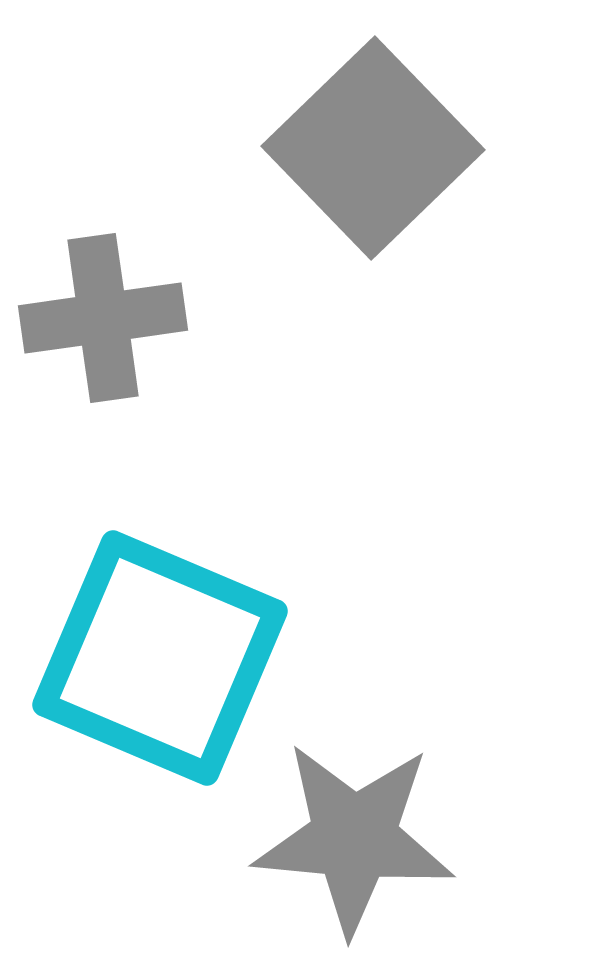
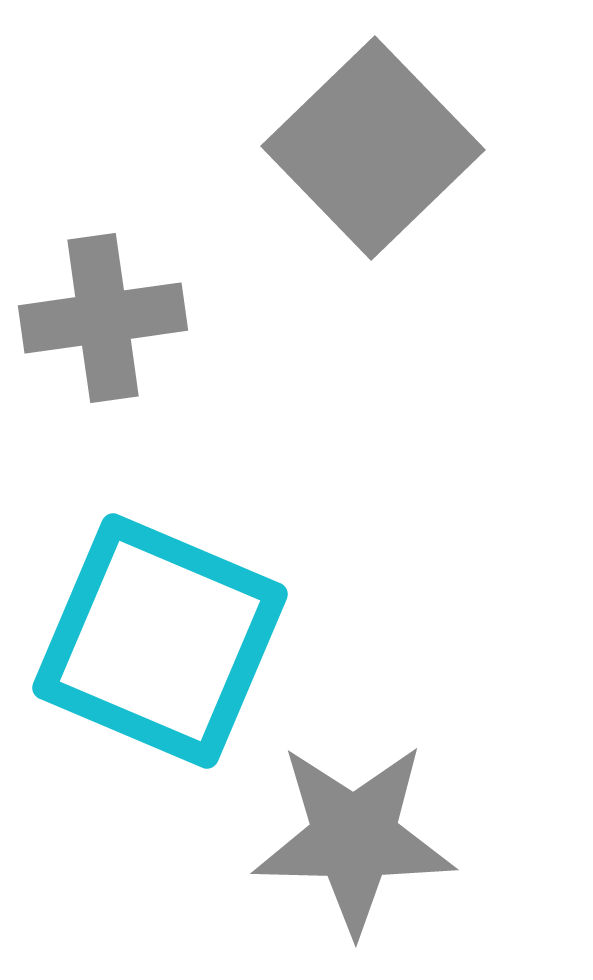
cyan square: moved 17 px up
gray star: rotated 4 degrees counterclockwise
